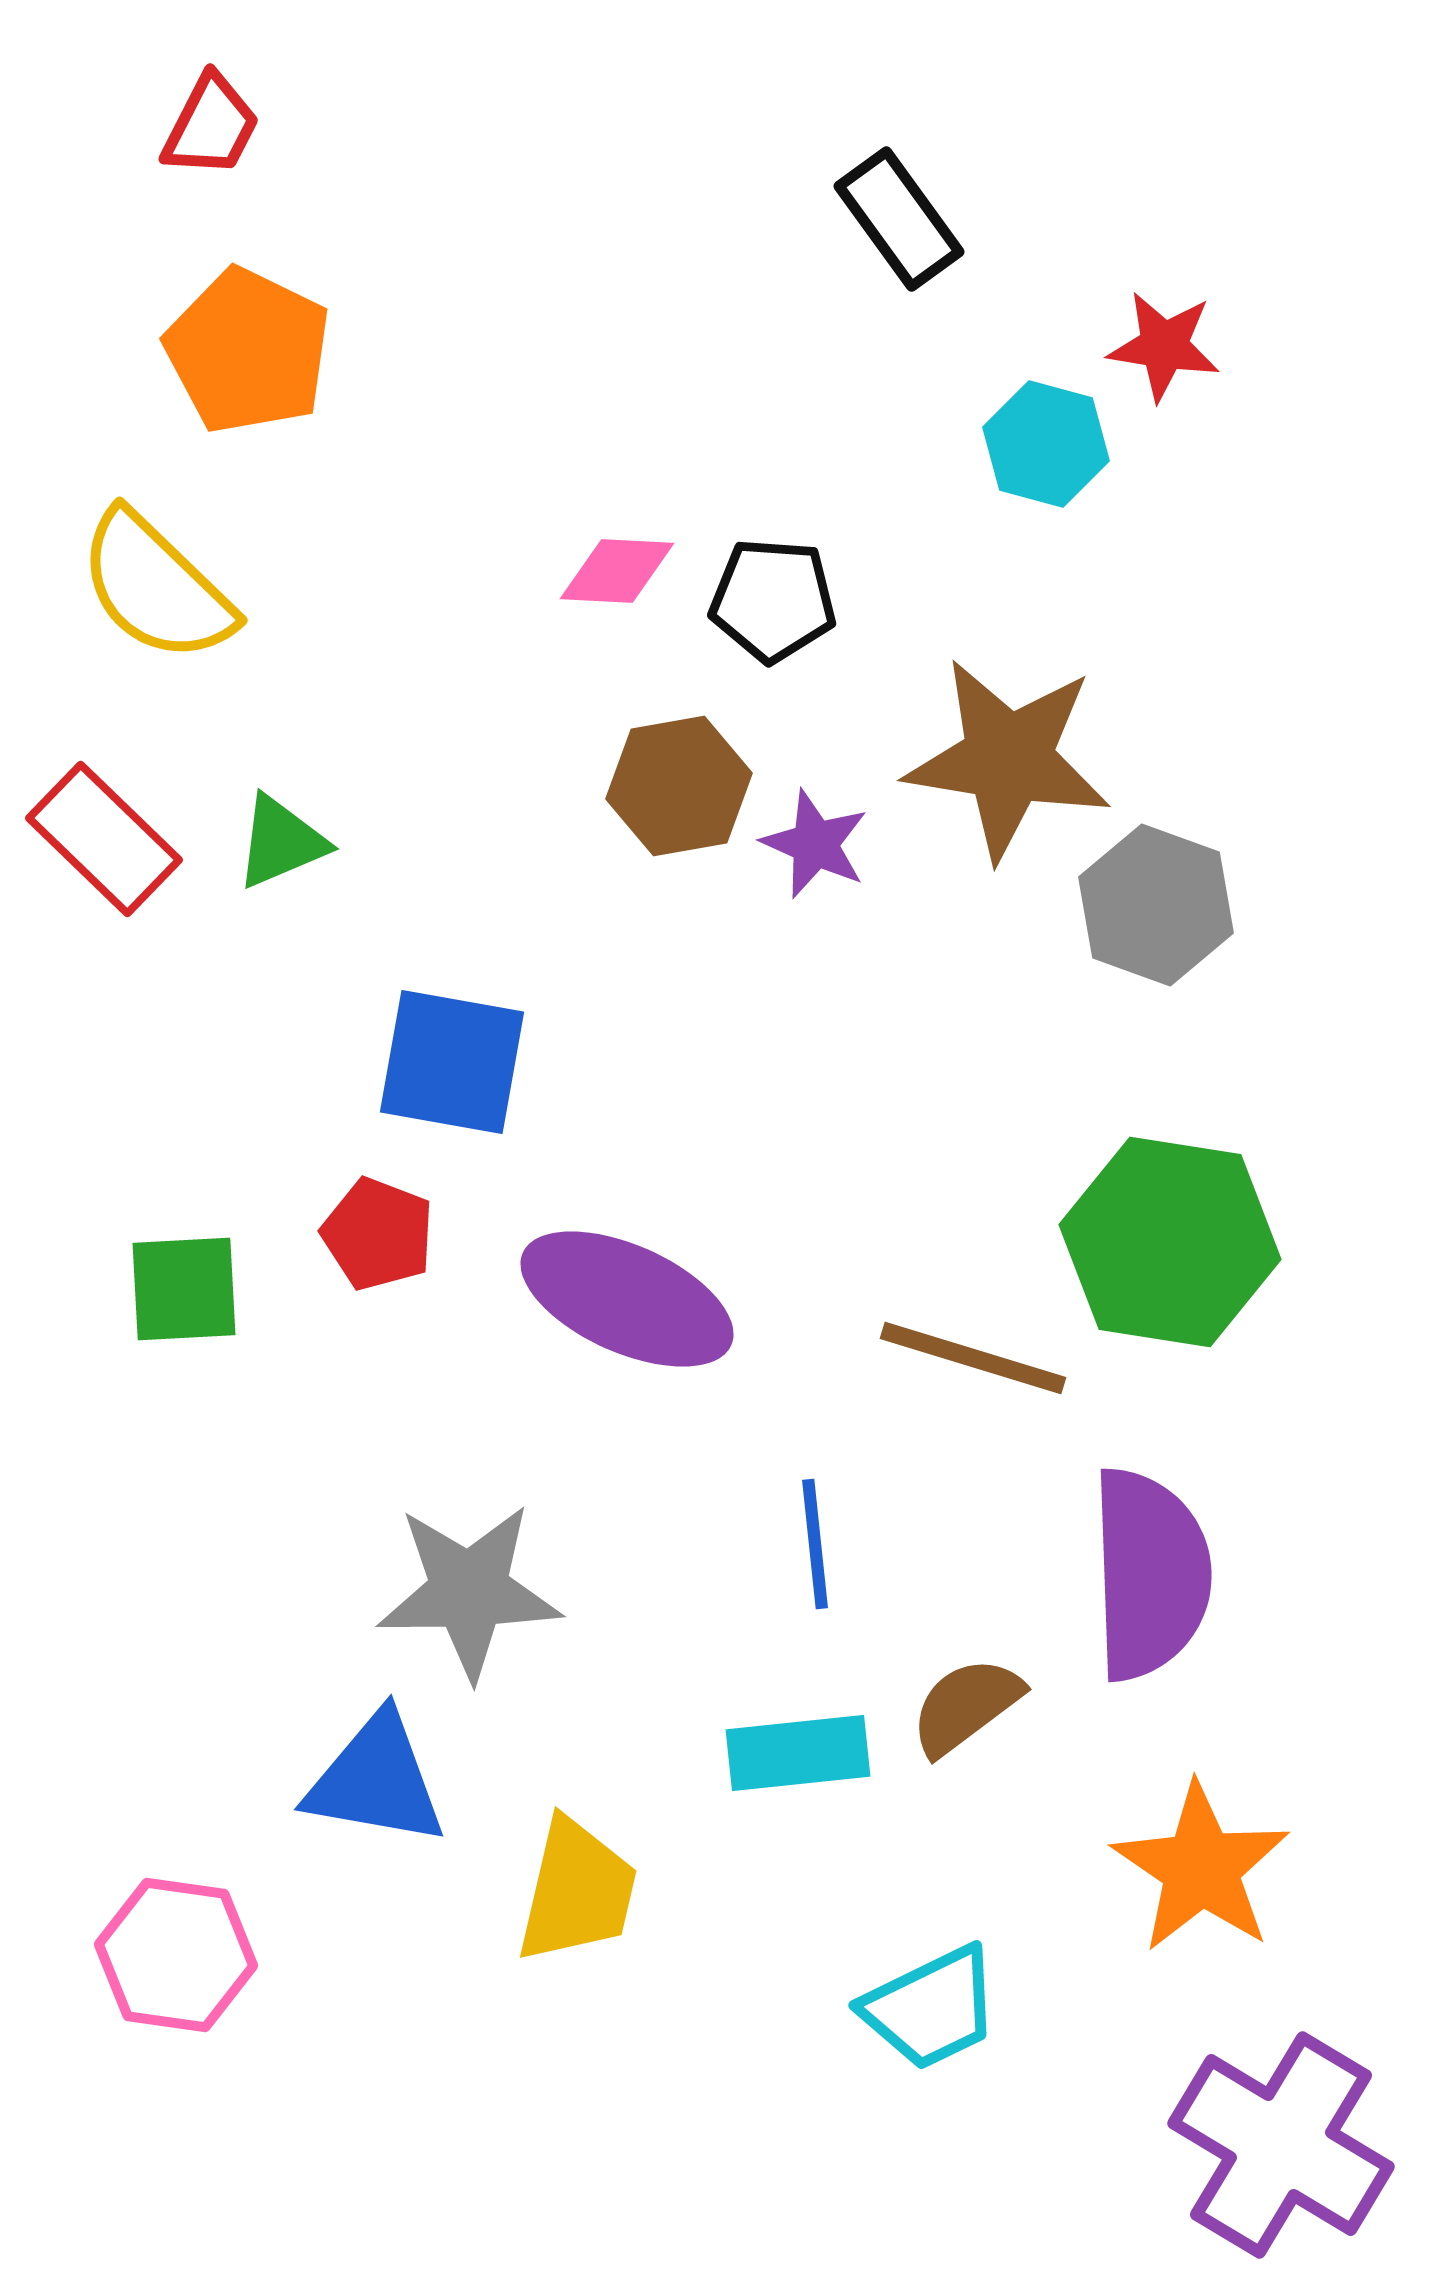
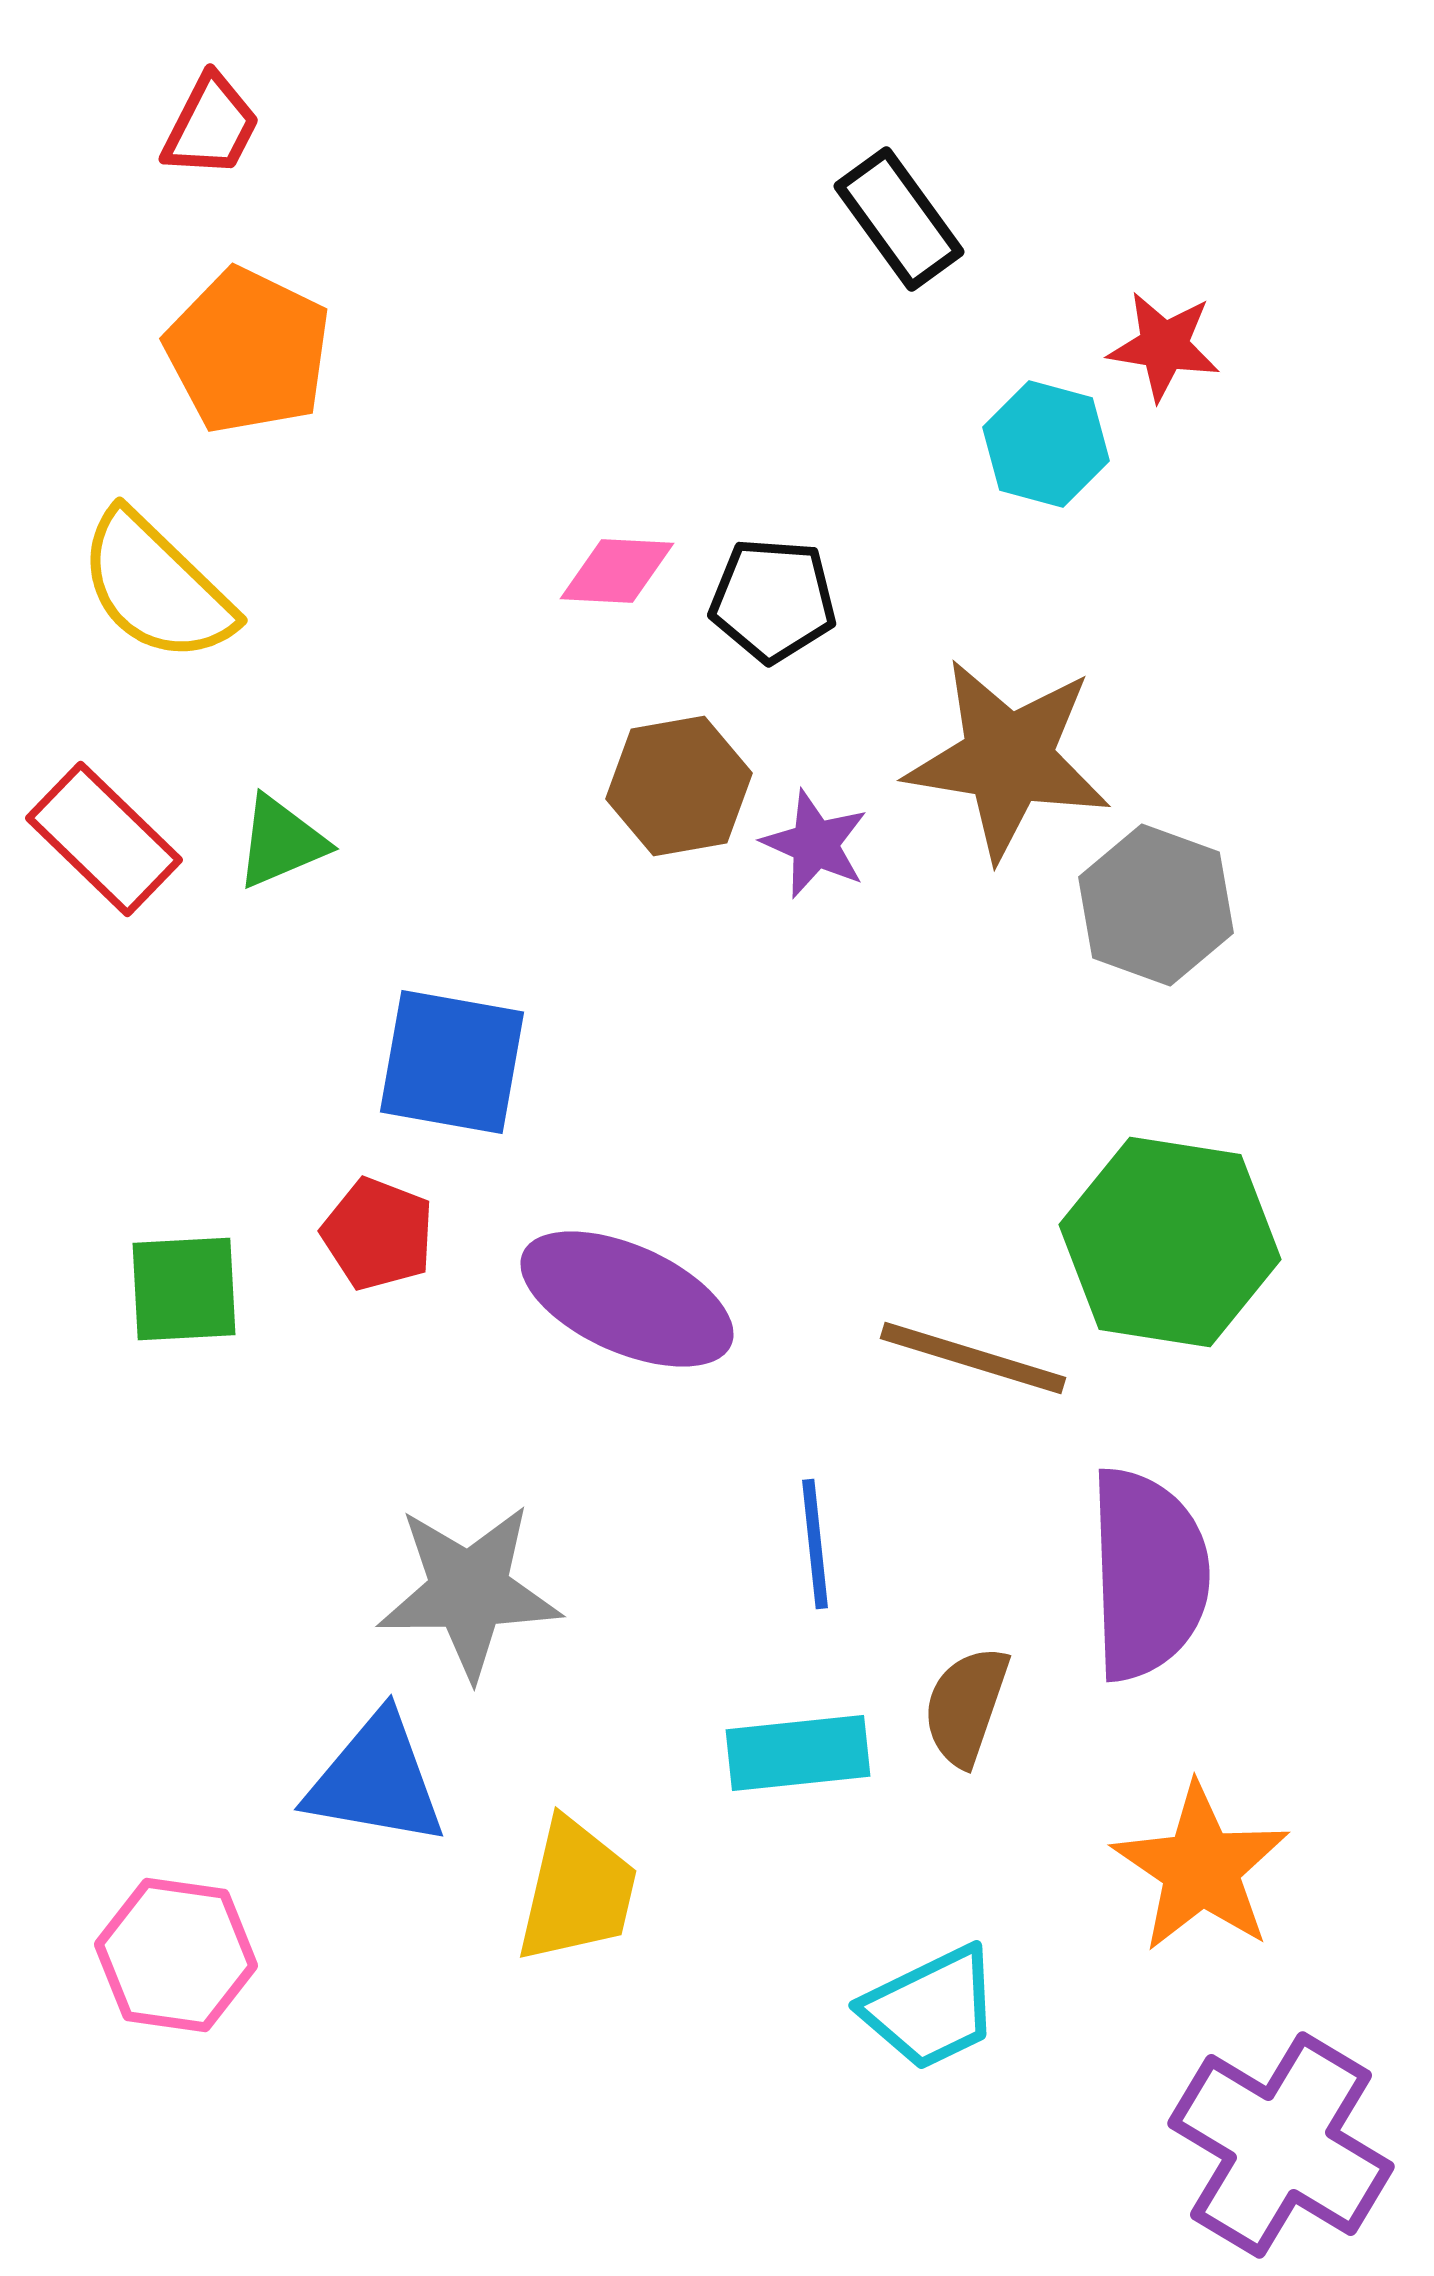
purple semicircle: moved 2 px left
brown semicircle: rotated 34 degrees counterclockwise
